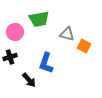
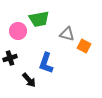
pink circle: moved 3 px right, 1 px up
black cross: moved 1 px down
